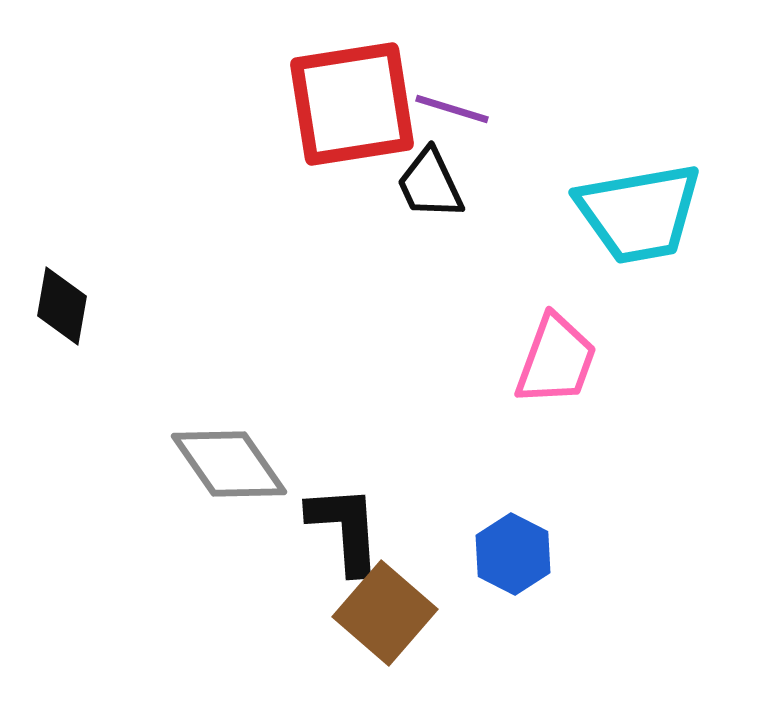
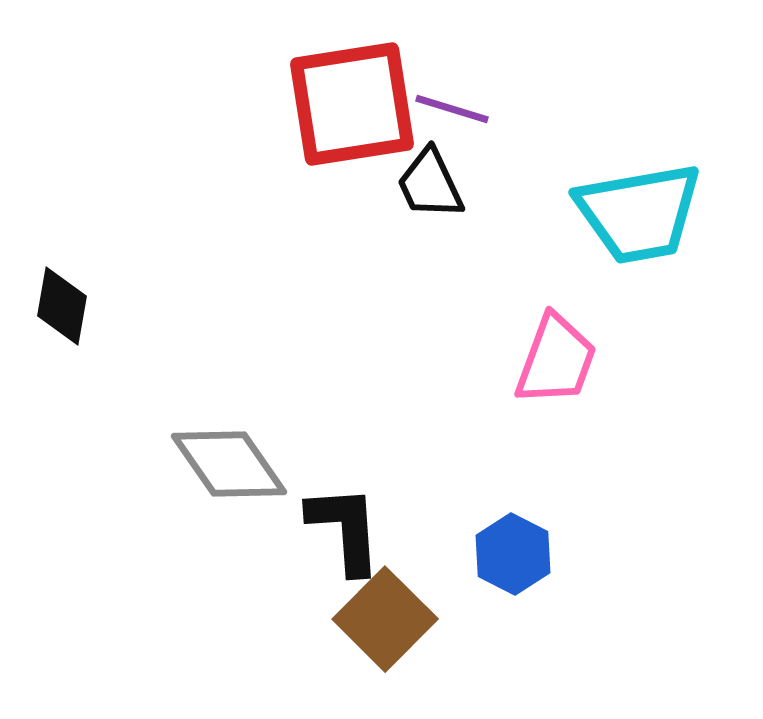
brown square: moved 6 px down; rotated 4 degrees clockwise
